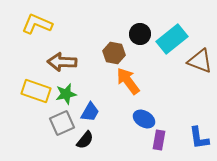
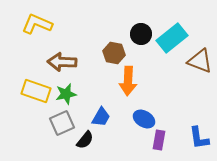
black circle: moved 1 px right
cyan rectangle: moved 1 px up
orange arrow: rotated 140 degrees counterclockwise
blue trapezoid: moved 11 px right, 5 px down
